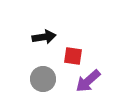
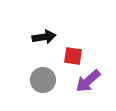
gray circle: moved 1 px down
